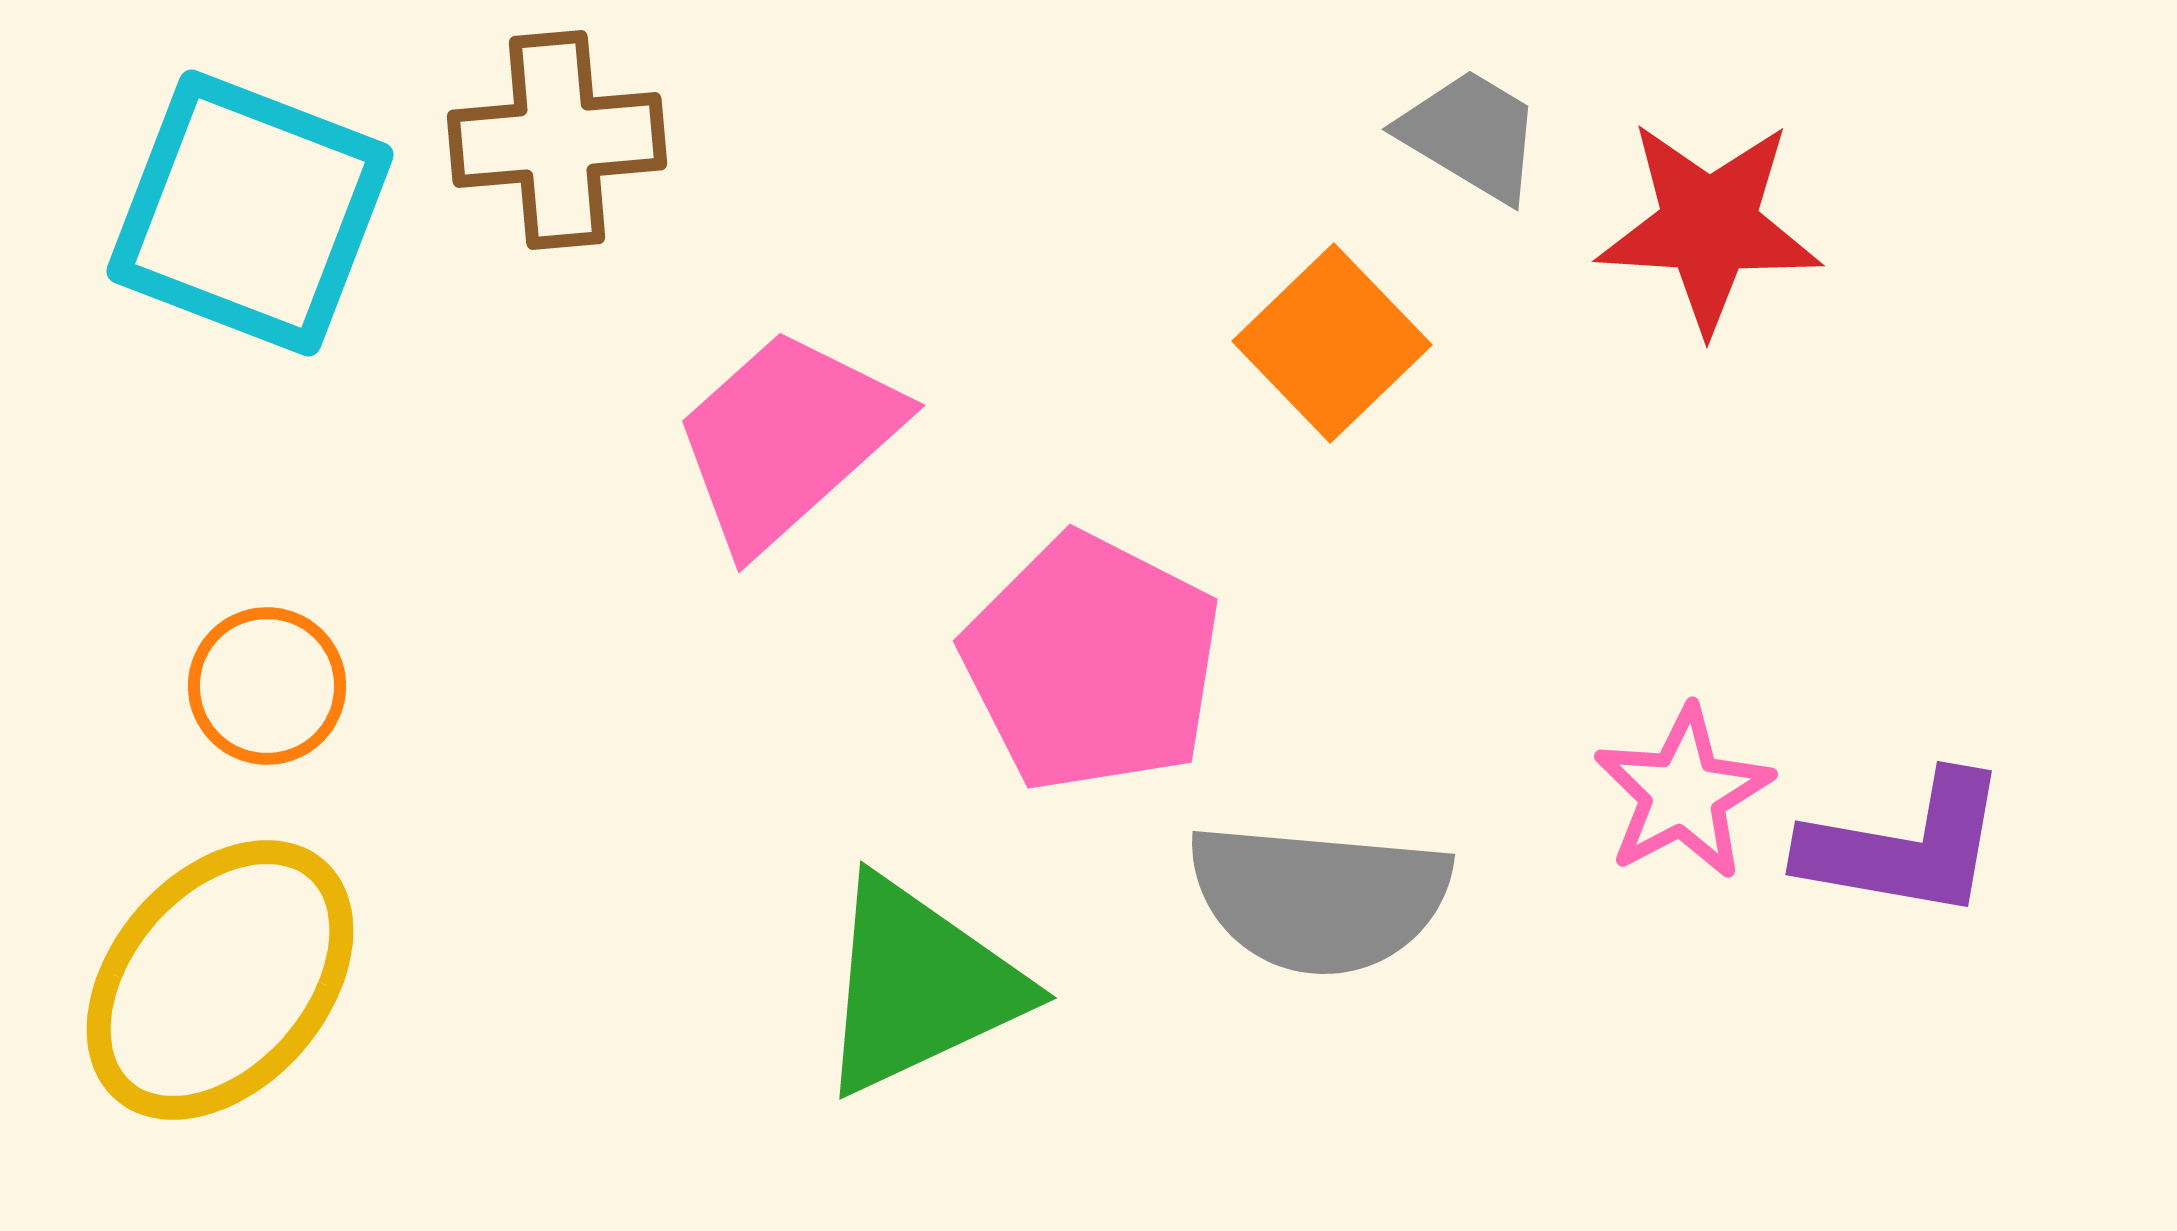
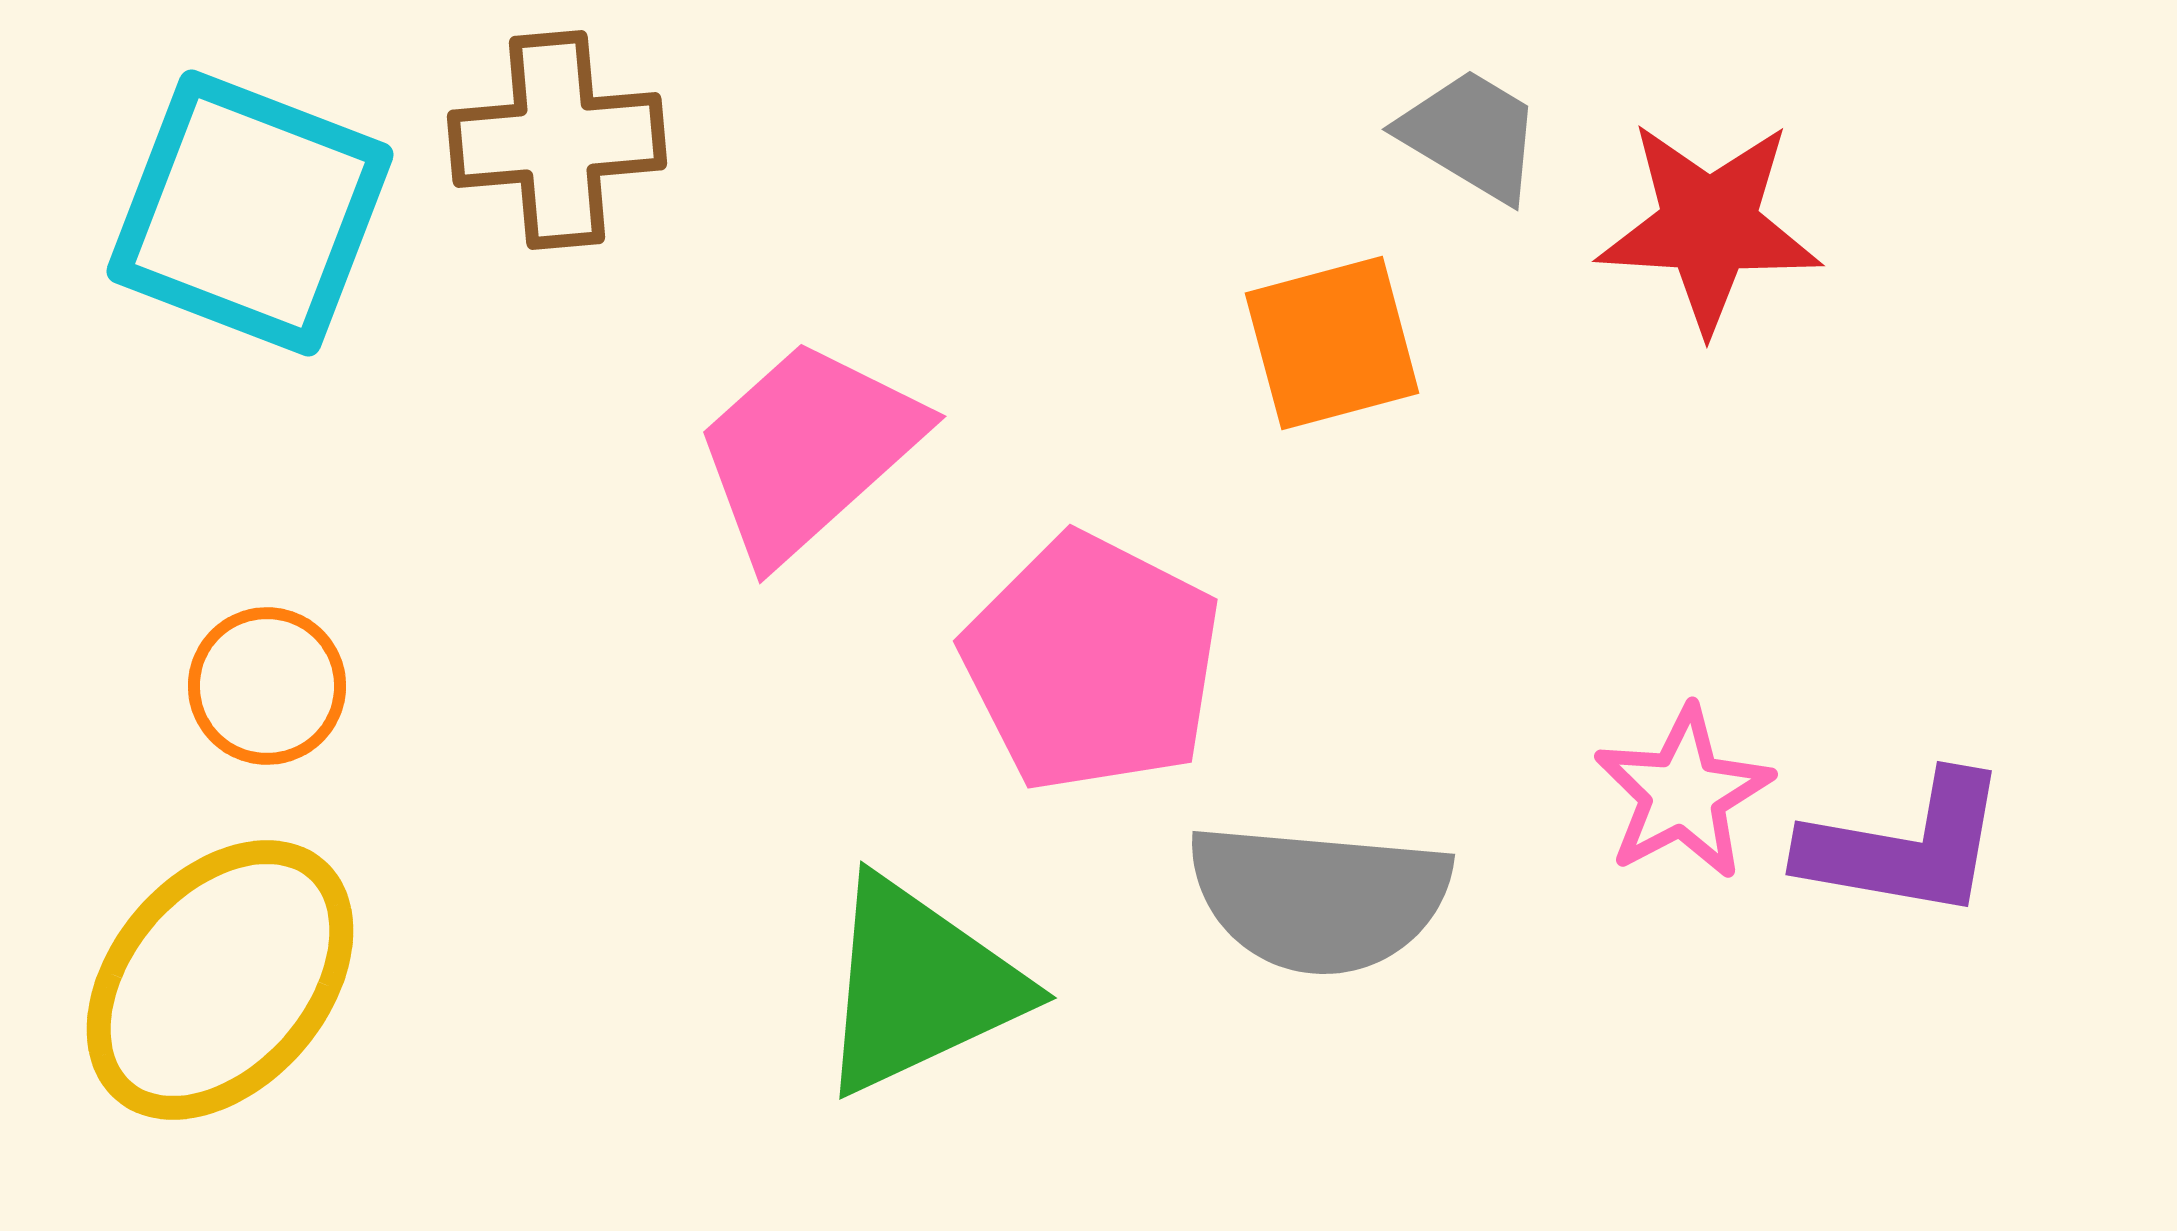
orange square: rotated 29 degrees clockwise
pink trapezoid: moved 21 px right, 11 px down
